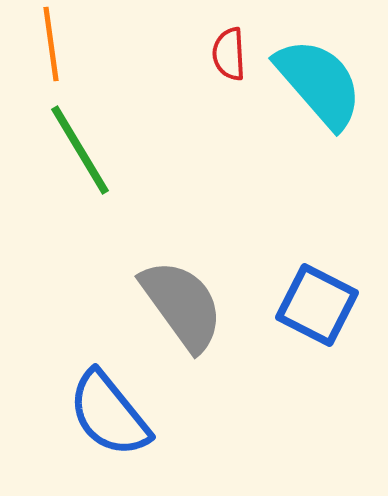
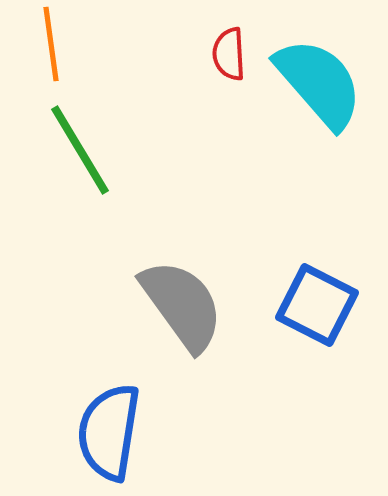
blue semicircle: moved 18 px down; rotated 48 degrees clockwise
